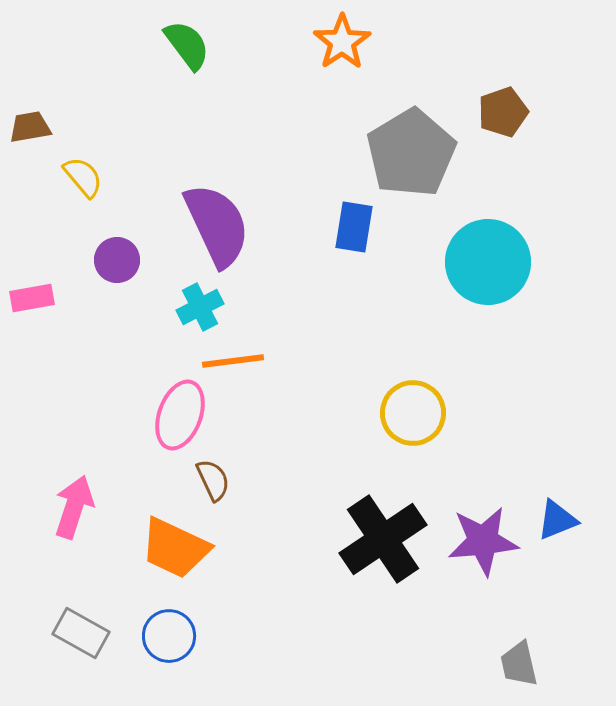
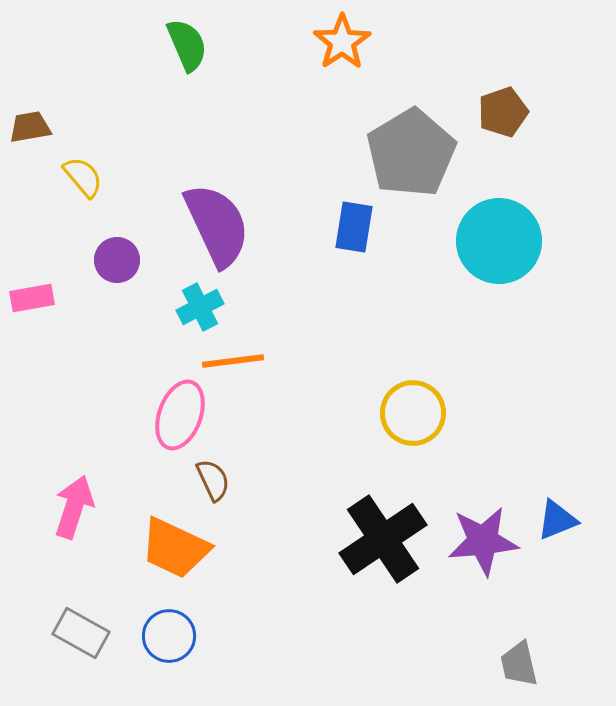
green semicircle: rotated 14 degrees clockwise
cyan circle: moved 11 px right, 21 px up
